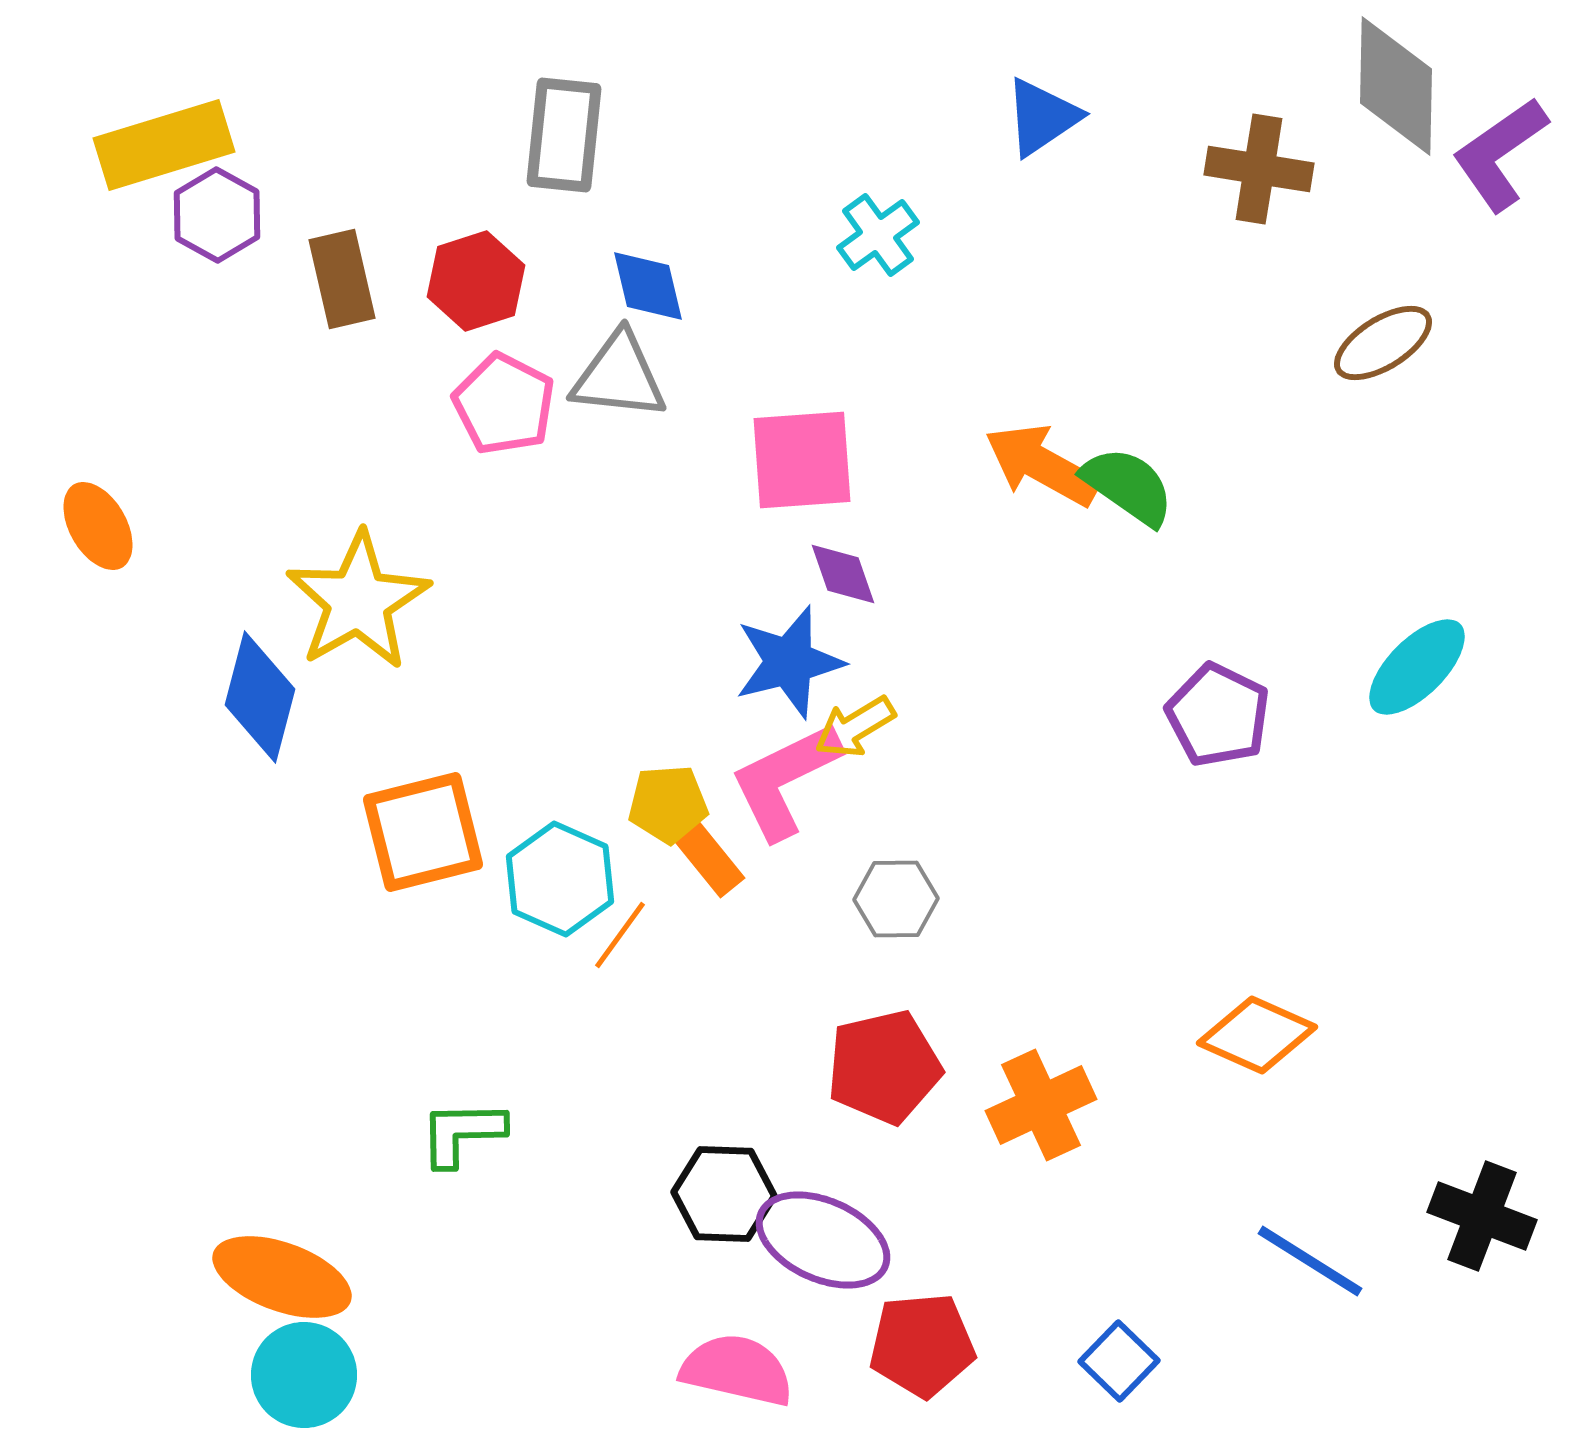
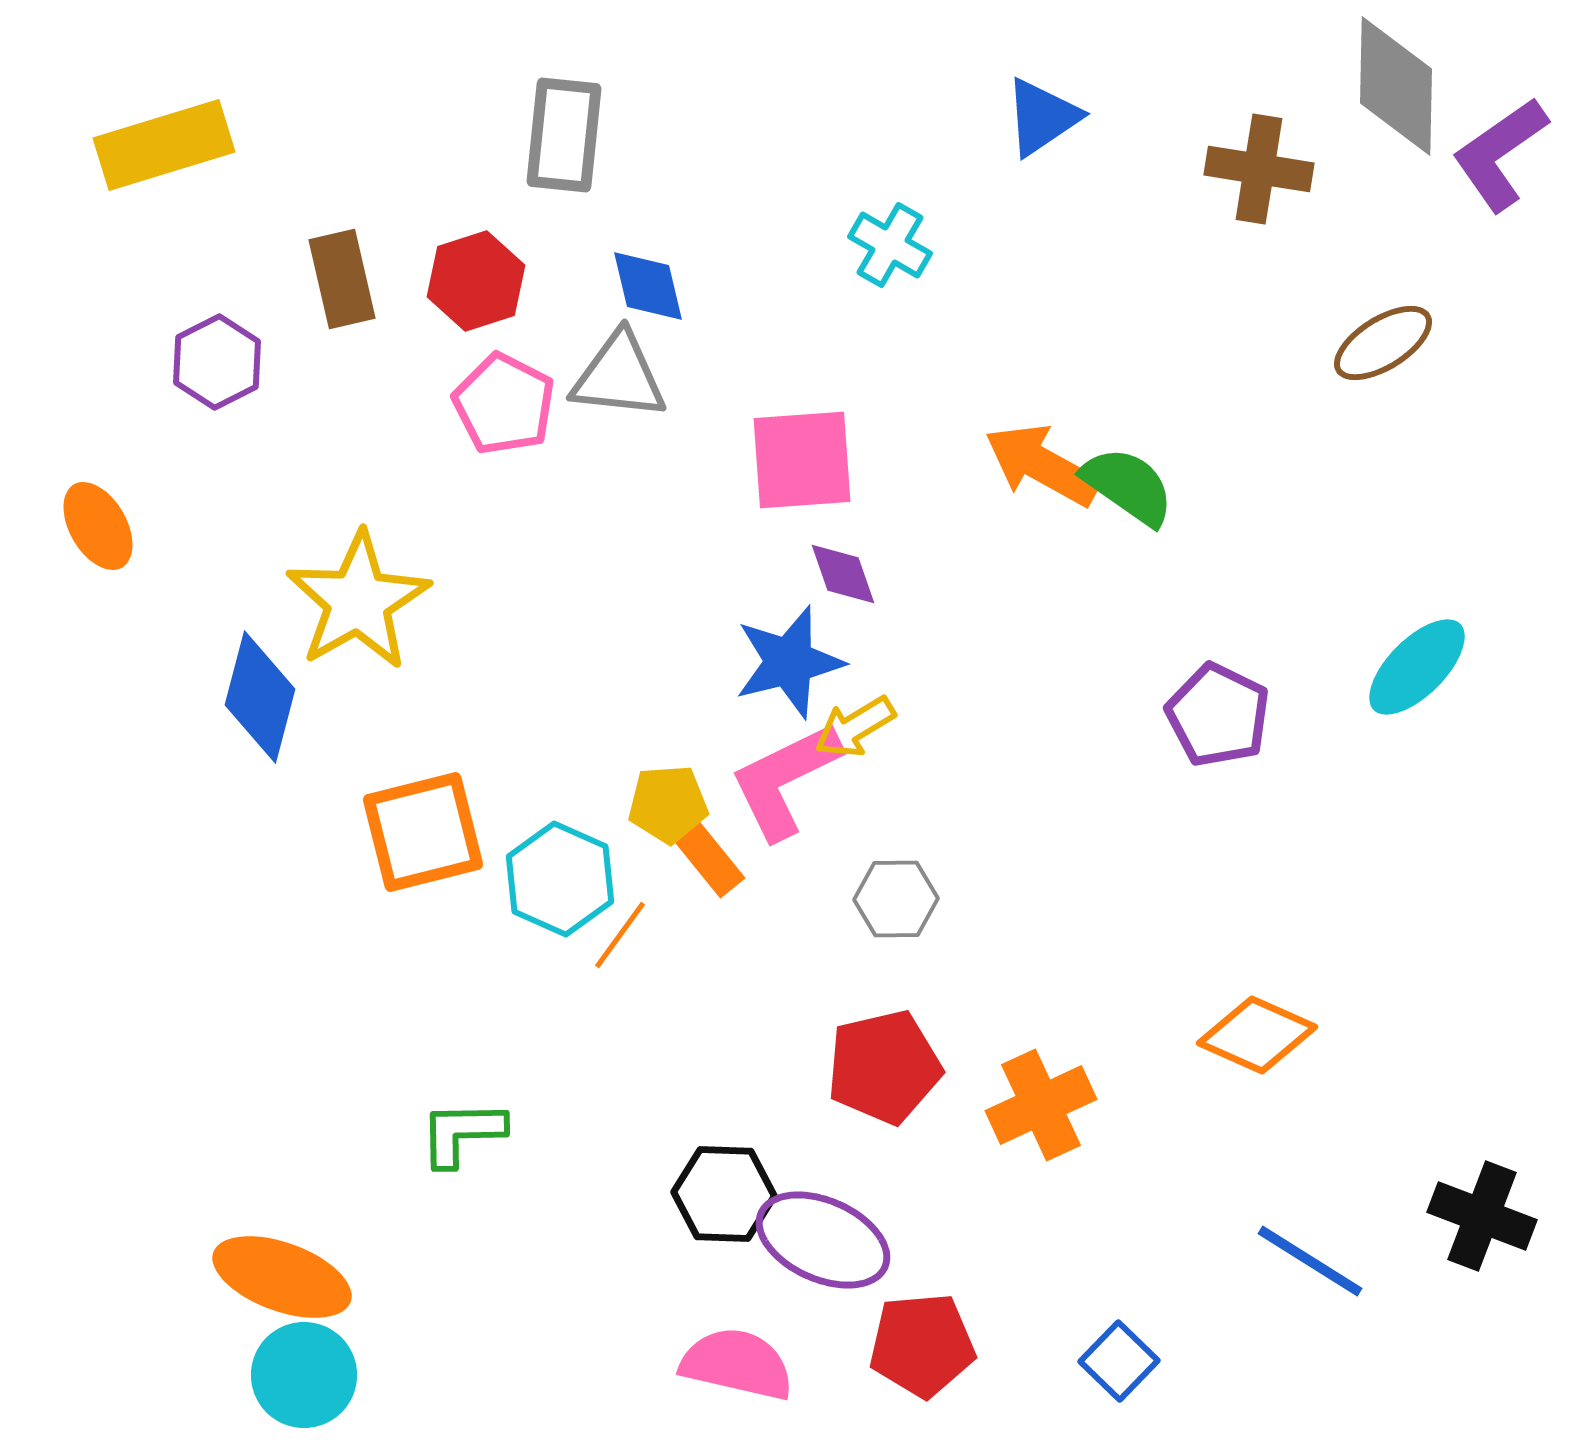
purple hexagon at (217, 215): moved 147 px down; rotated 4 degrees clockwise
cyan cross at (878, 235): moved 12 px right, 10 px down; rotated 24 degrees counterclockwise
pink semicircle at (737, 1370): moved 6 px up
